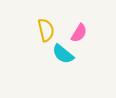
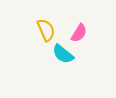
yellow semicircle: rotated 10 degrees counterclockwise
